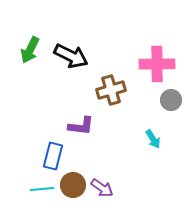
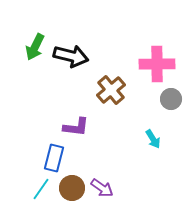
green arrow: moved 5 px right, 3 px up
black arrow: rotated 12 degrees counterclockwise
brown cross: rotated 24 degrees counterclockwise
gray circle: moved 1 px up
purple L-shape: moved 5 px left, 1 px down
blue rectangle: moved 1 px right, 2 px down
brown circle: moved 1 px left, 3 px down
cyan line: moved 1 px left; rotated 50 degrees counterclockwise
